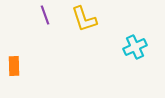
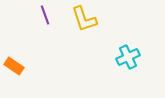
cyan cross: moved 7 px left, 10 px down
orange rectangle: rotated 54 degrees counterclockwise
